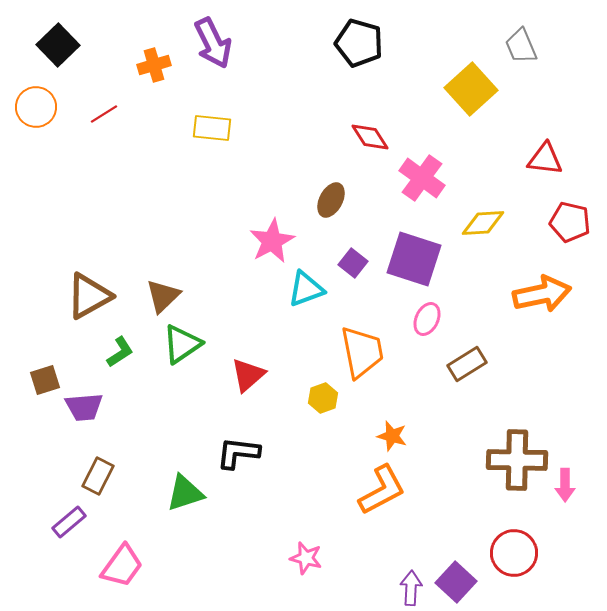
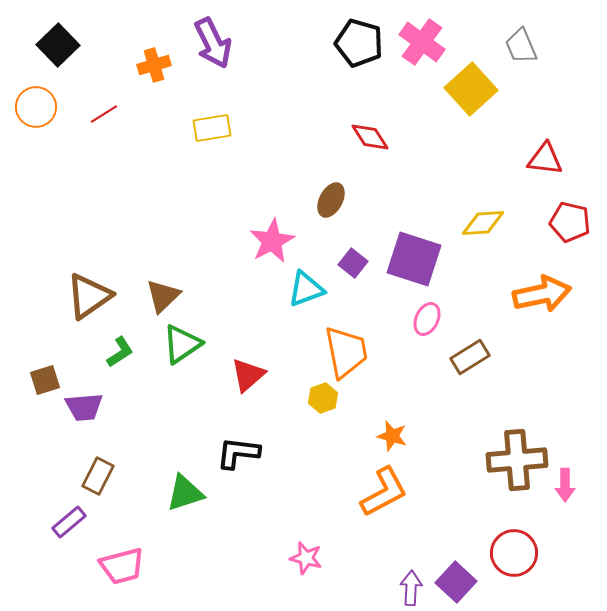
yellow rectangle at (212, 128): rotated 15 degrees counterclockwise
pink cross at (422, 178): moved 136 px up
brown triangle at (89, 296): rotated 6 degrees counterclockwise
orange trapezoid at (362, 352): moved 16 px left
brown rectangle at (467, 364): moved 3 px right, 7 px up
brown cross at (517, 460): rotated 6 degrees counterclockwise
orange L-shape at (382, 490): moved 2 px right, 2 px down
pink trapezoid at (122, 566): rotated 39 degrees clockwise
